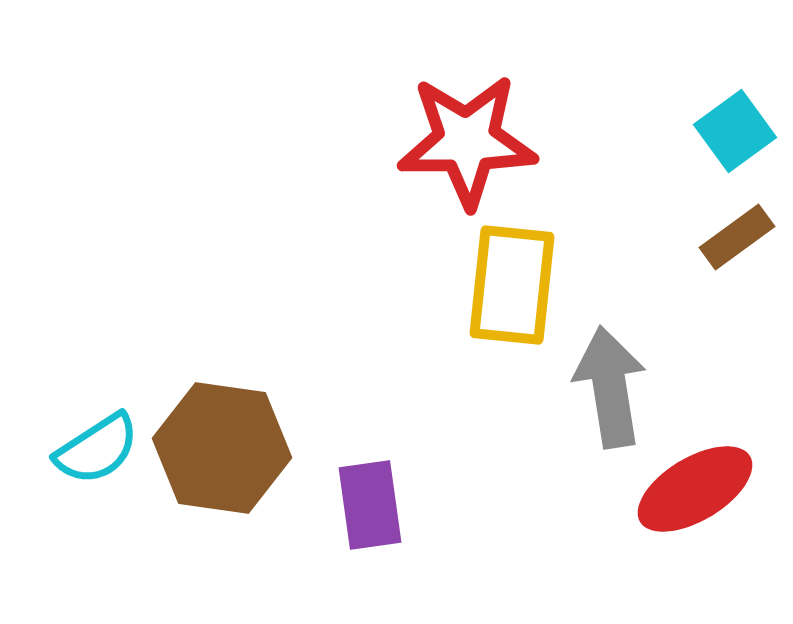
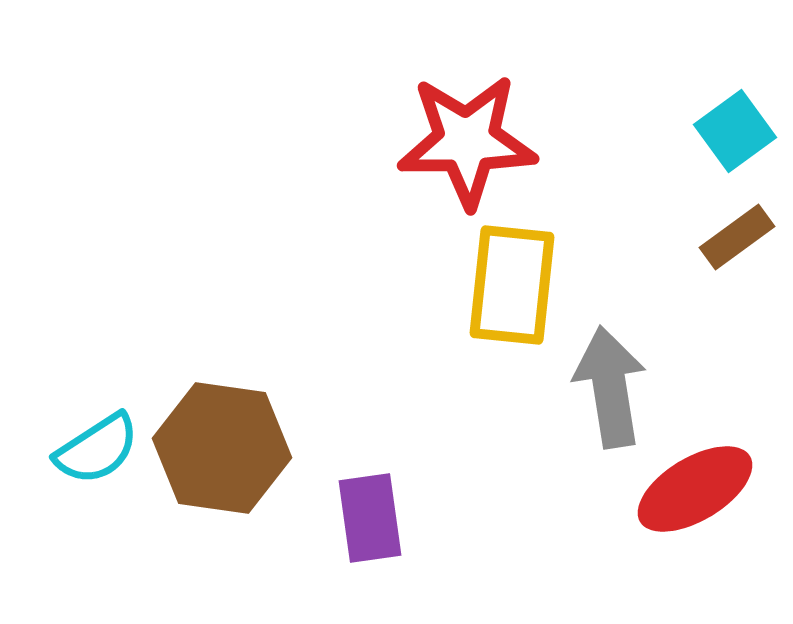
purple rectangle: moved 13 px down
